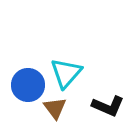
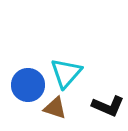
brown triangle: rotated 35 degrees counterclockwise
